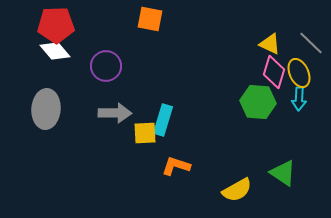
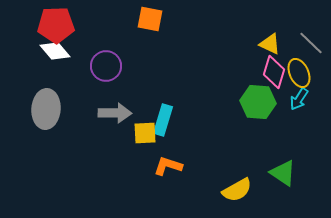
cyan arrow: rotated 30 degrees clockwise
orange L-shape: moved 8 px left
